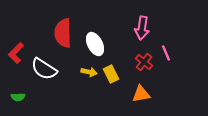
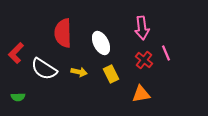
pink arrow: rotated 15 degrees counterclockwise
white ellipse: moved 6 px right, 1 px up
red cross: moved 2 px up
yellow arrow: moved 10 px left
